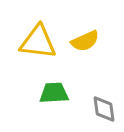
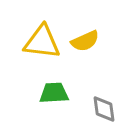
yellow triangle: moved 4 px right
